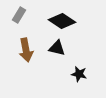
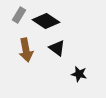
black diamond: moved 16 px left
black triangle: rotated 24 degrees clockwise
